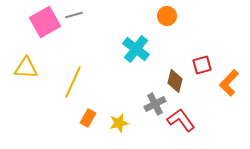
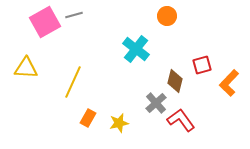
gray cross: moved 1 px right, 1 px up; rotated 15 degrees counterclockwise
